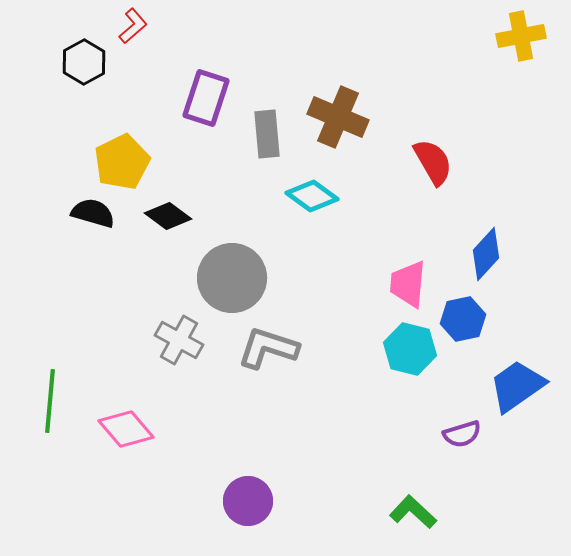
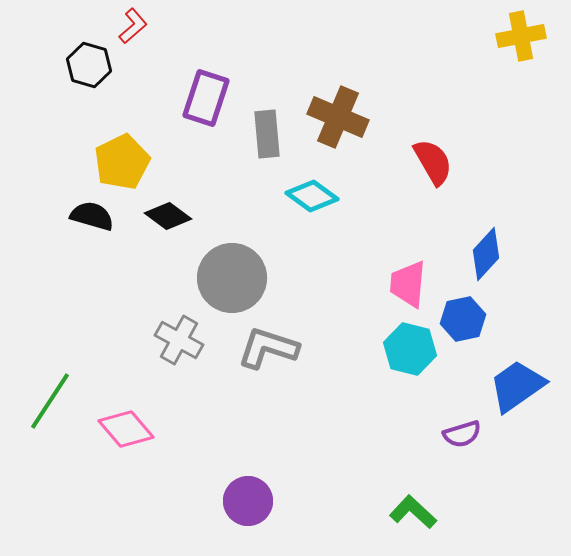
black hexagon: moved 5 px right, 3 px down; rotated 15 degrees counterclockwise
black semicircle: moved 1 px left, 3 px down
green line: rotated 28 degrees clockwise
